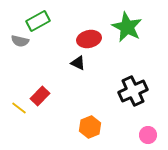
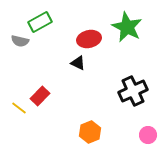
green rectangle: moved 2 px right, 1 px down
orange hexagon: moved 5 px down
